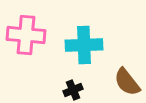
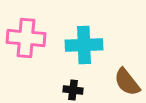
pink cross: moved 3 px down
black cross: rotated 30 degrees clockwise
